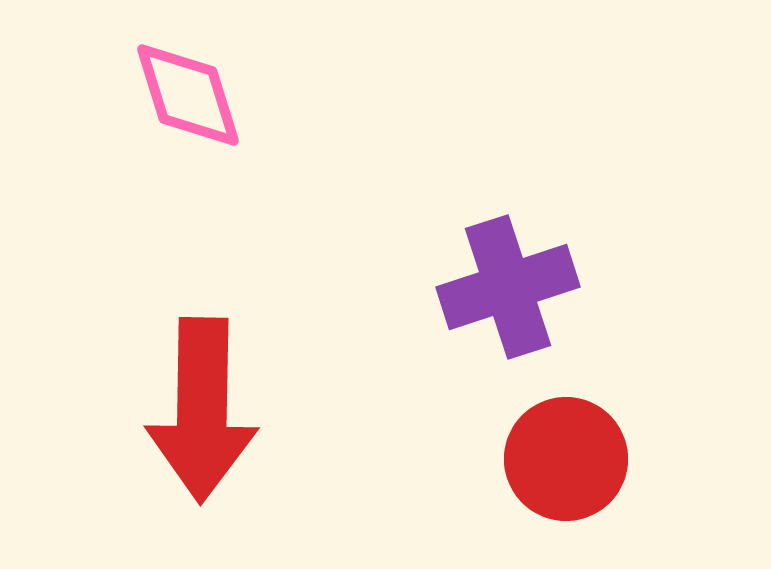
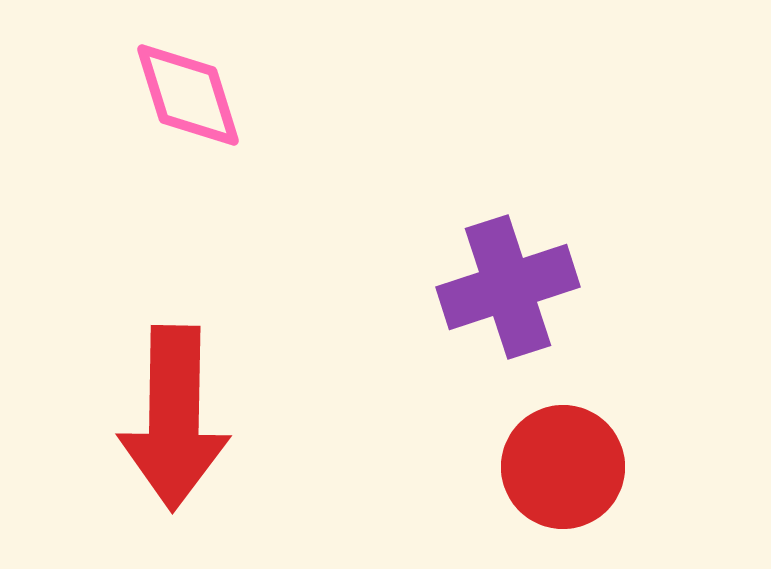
red arrow: moved 28 px left, 8 px down
red circle: moved 3 px left, 8 px down
